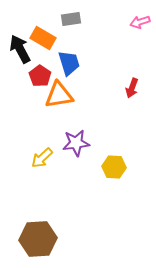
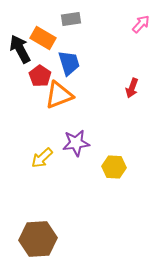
pink arrow: moved 1 px right, 2 px down; rotated 150 degrees clockwise
orange triangle: rotated 12 degrees counterclockwise
